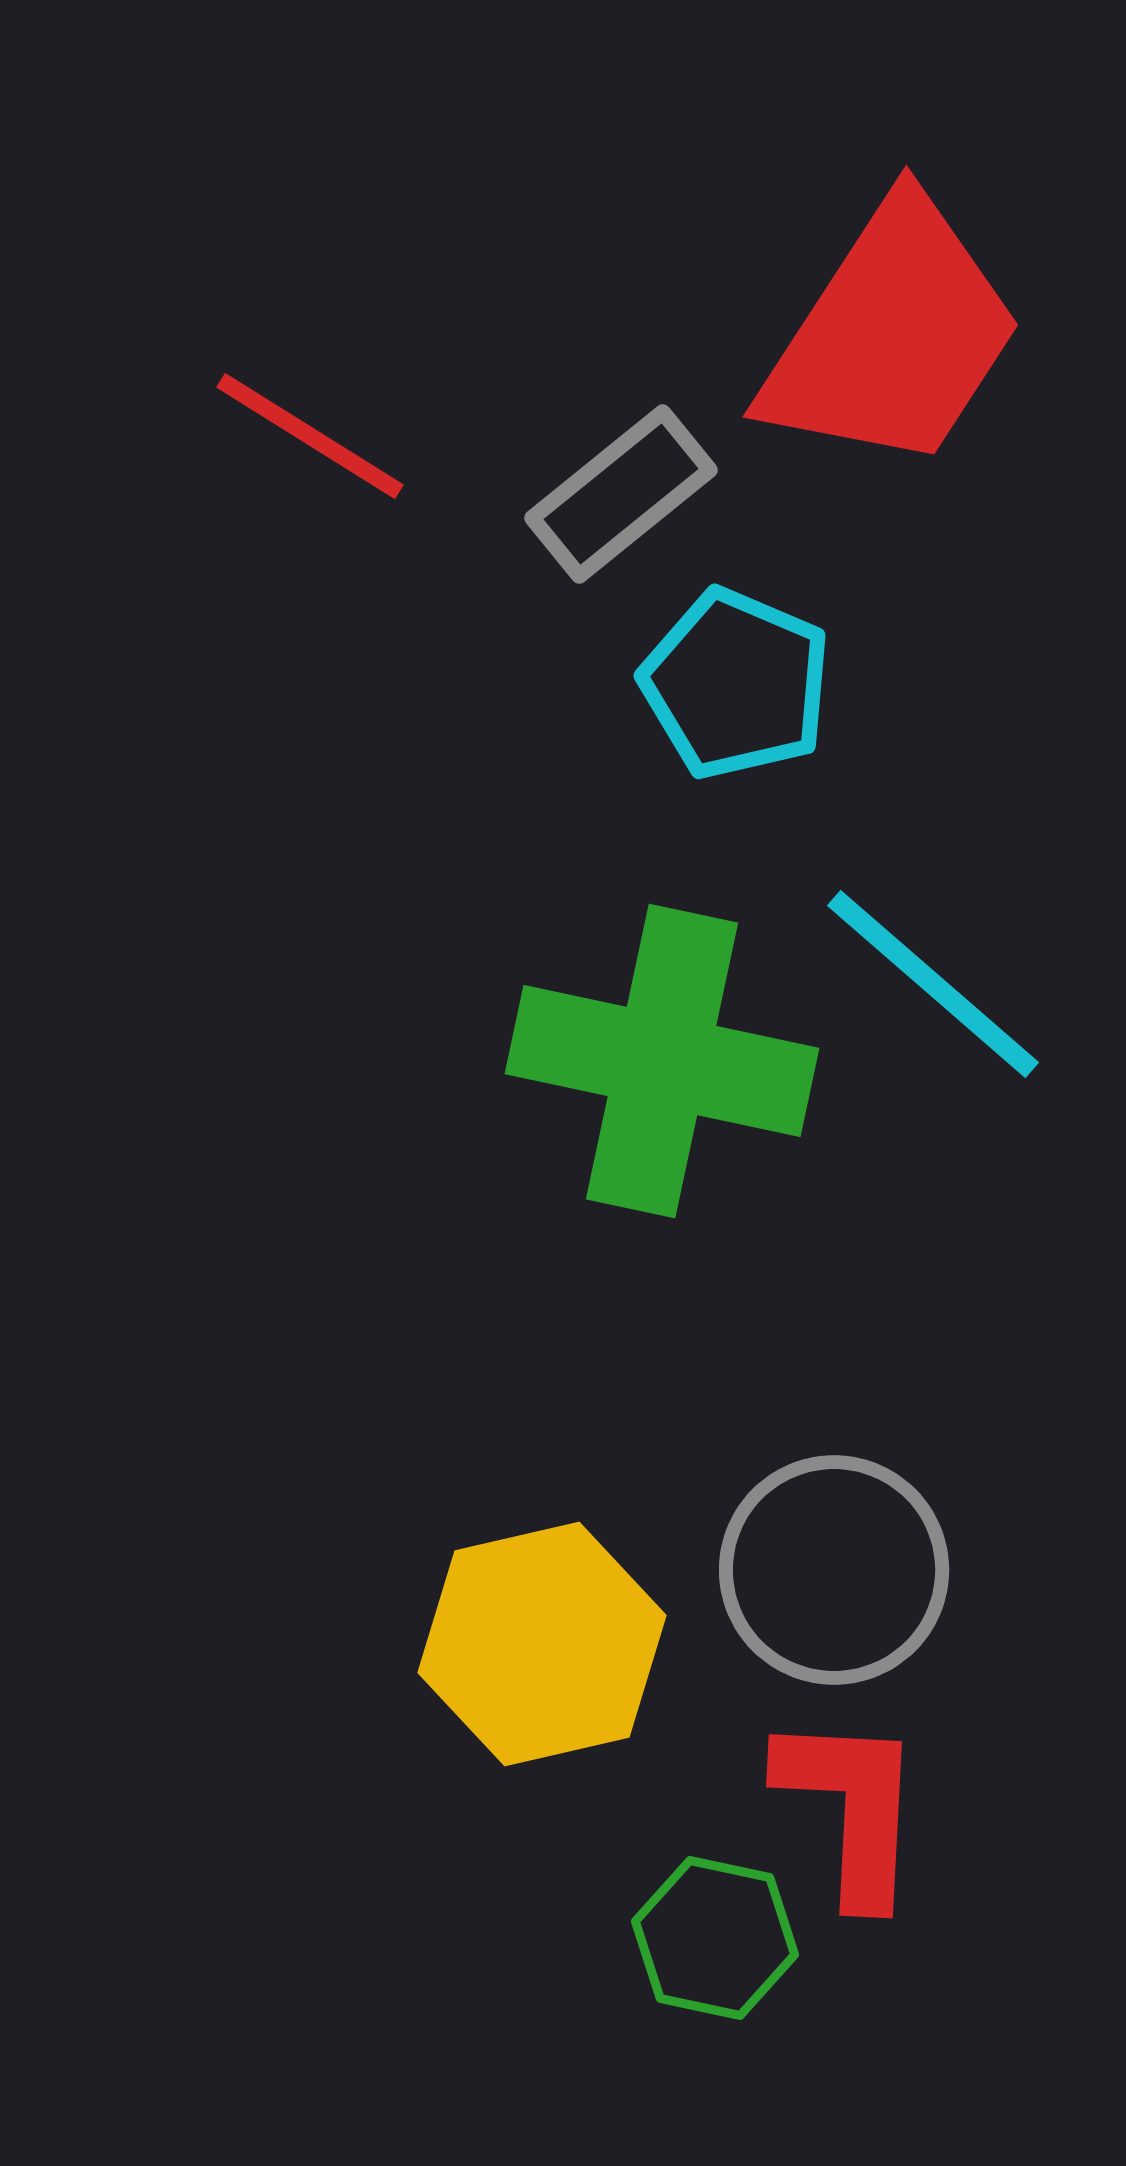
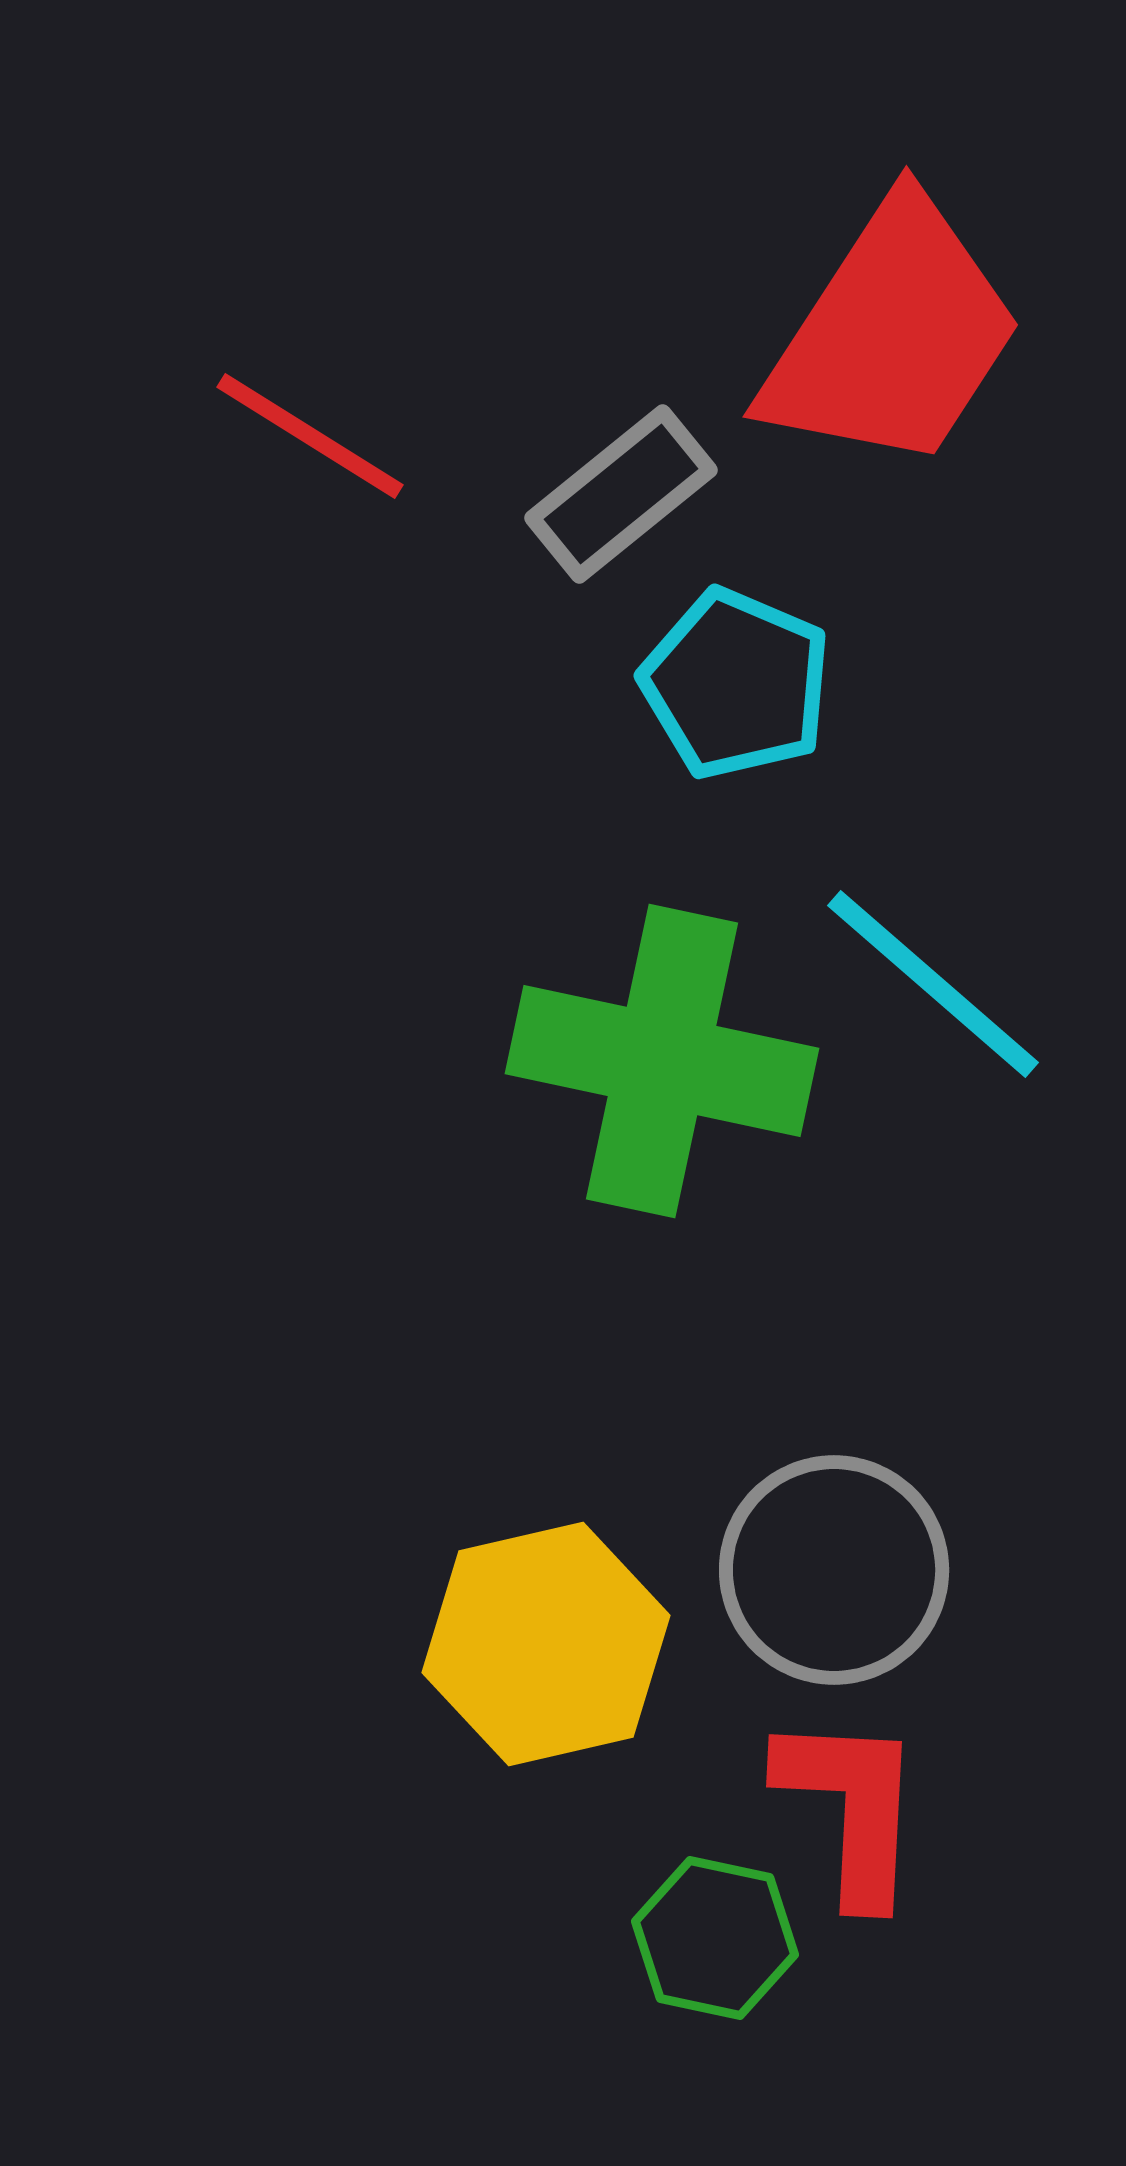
yellow hexagon: moved 4 px right
